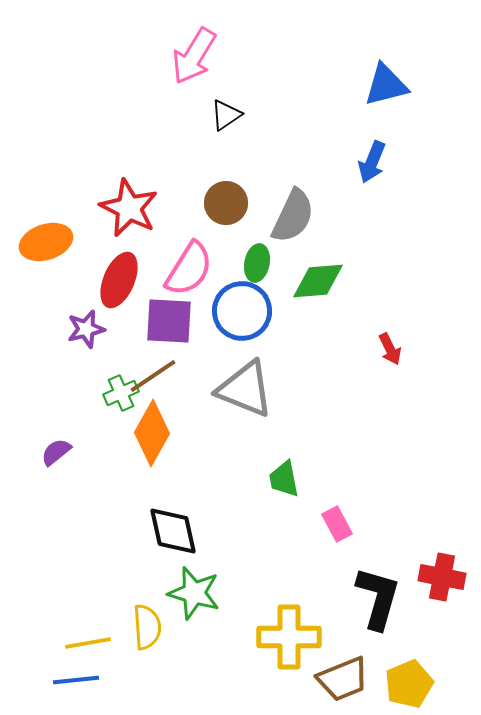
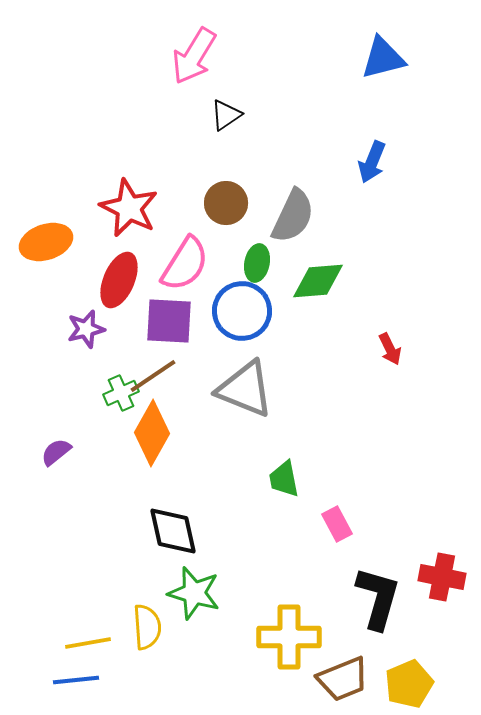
blue triangle: moved 3 px left, 27 px up
pink semicircle: moved 4 px left, 5 px up
